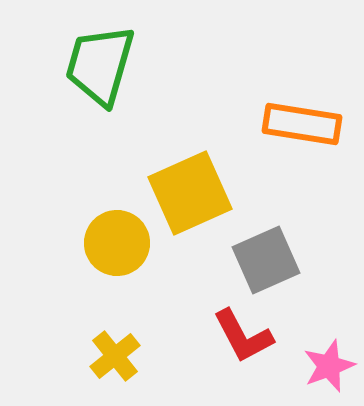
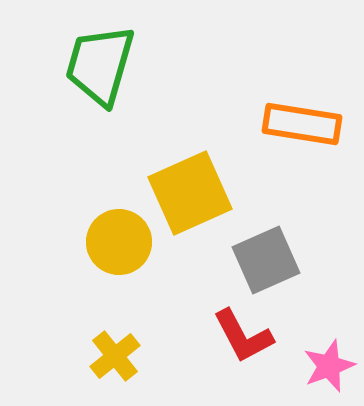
yellow circle: moved 2 px right, 1 px up
